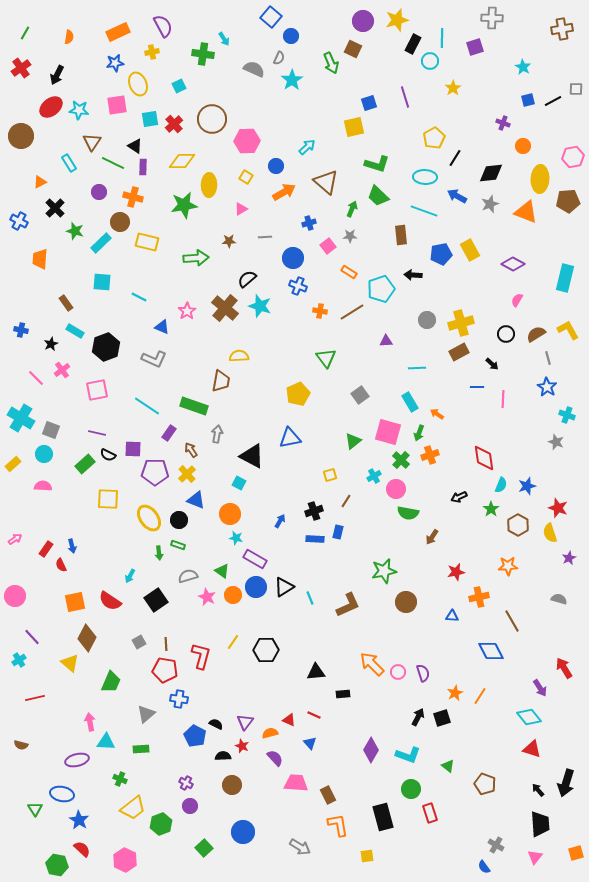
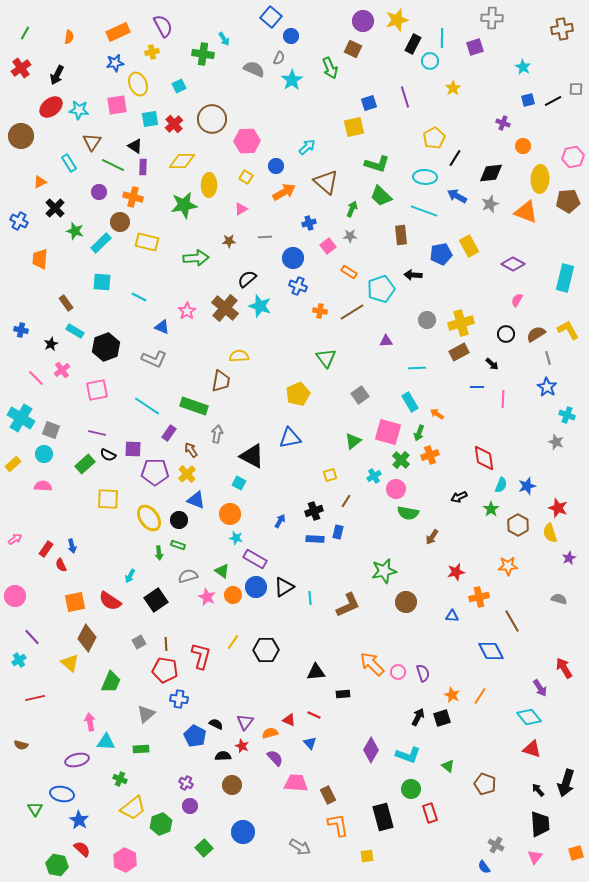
green arrow at (331, 63): moved 1 px left, 5 px down
green line at (113, 163): moved 2 px down
green trapezoid at (378, 196): moved 3 px right
yellow rectangle at (470, 250): moved 1 px left, 4 px up
cyan line at (310, 598): rotated 16 degrees clockwise
orange star at (455, 693): moved 3 px left, 2 px down; rotated 21 degrees counterclockwise
